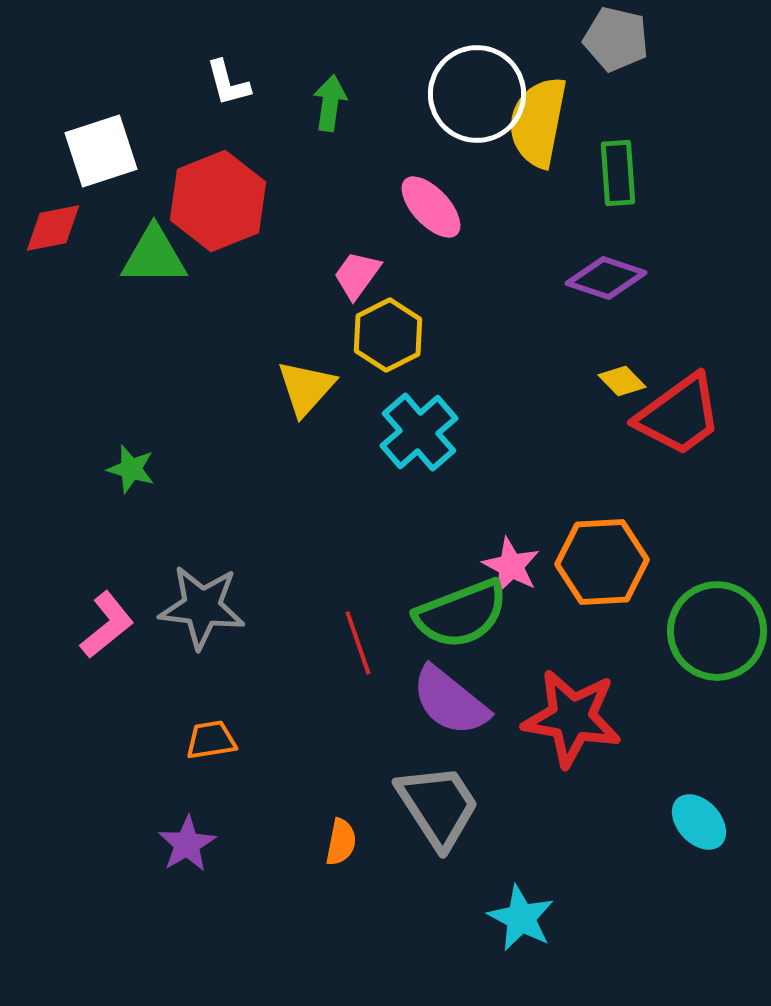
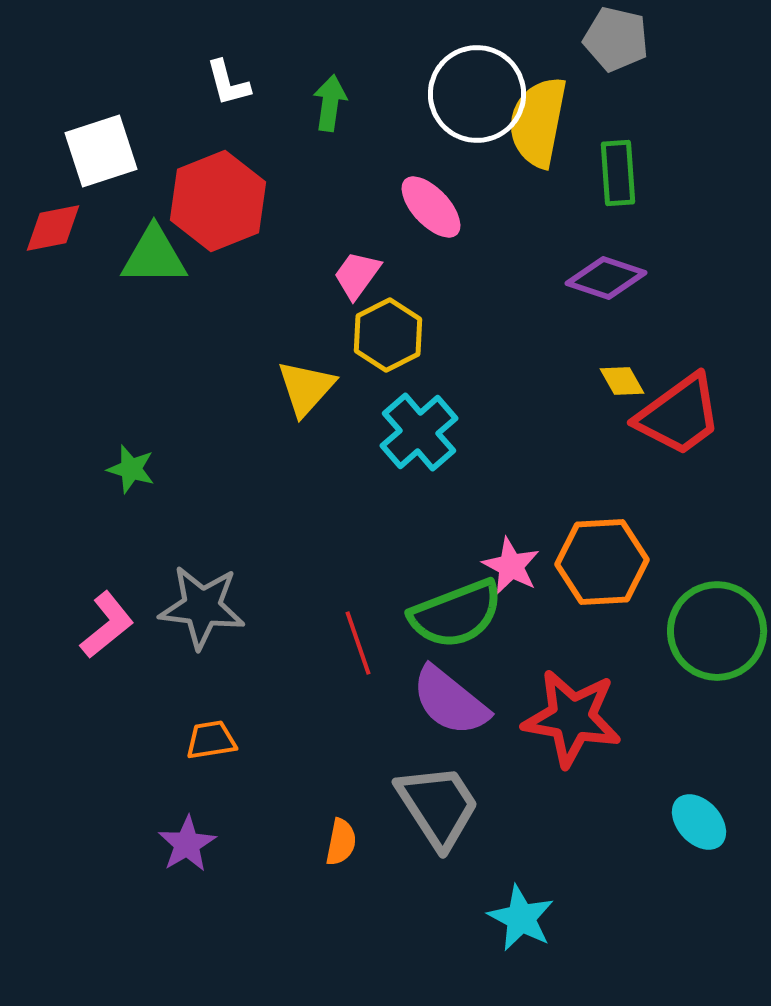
yellow diamond: rotated 15 degrees clockwise
green semicircle: moved 5 px left
